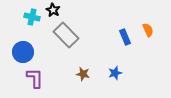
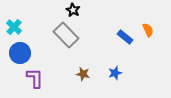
black star: moved 20 px right
cyan cross: moved 18 px left, 10 px down; rotated 28 degrees clockwise
blue rectangle: rotated 28 degrees counterclockwise
blue circle: moved 3 px left, 1 px down
